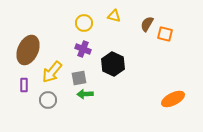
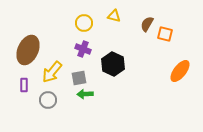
orange ellipse: moved 7 px right, 28 px up; rotated 25 degrees counterclockwise
